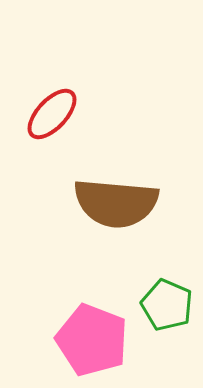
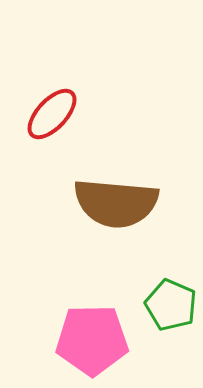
green pentagon: moved 4 px right
pink pentagon: rotated 22 degrees counterclockwise
